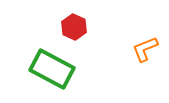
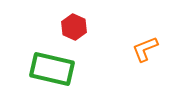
green rectangle: rotated 15 degrees counterclockwise
